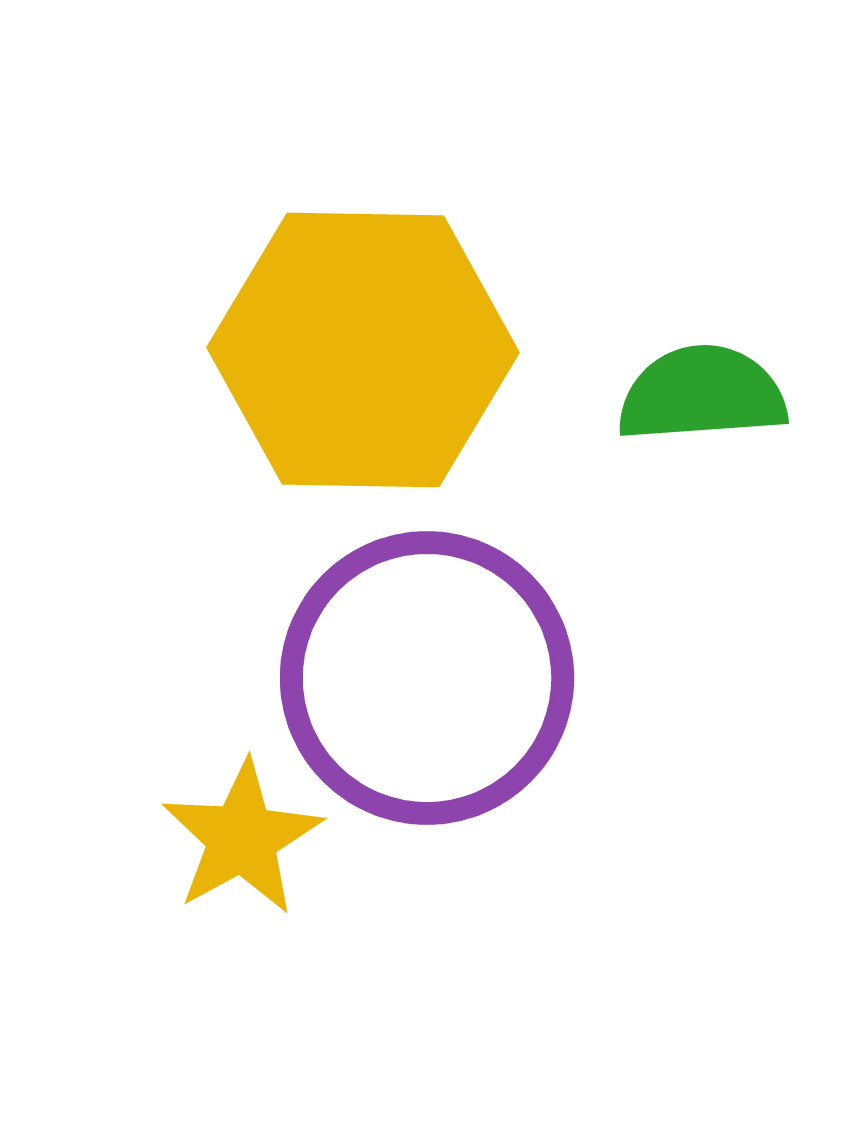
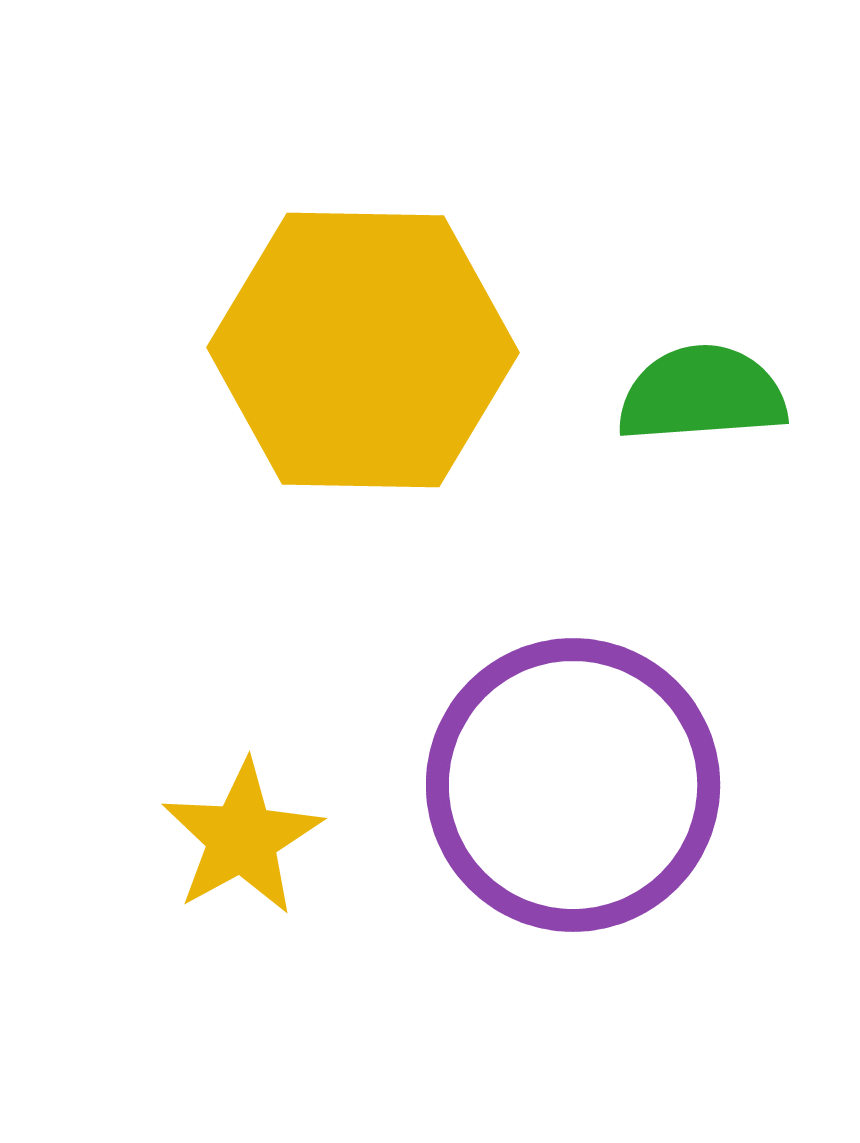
purple circle: moved 146 px right, 107 px down
